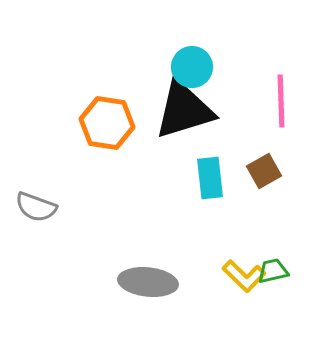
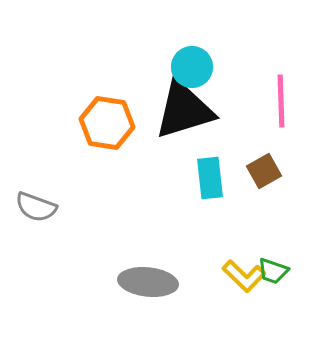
green trapezoid: rotated 148 degrees counterclockwise
